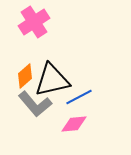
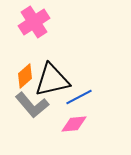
gray L-shape: moved 3 px left, 1 px down
